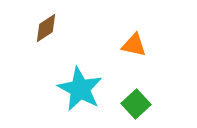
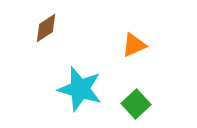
orange triangle: rotated 36 degrees counterclockwise
cyan star: rotated 12 degrees counterclockwise
